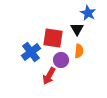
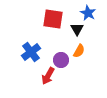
red square: moved 19 px up
orange semicircle: rotated 24 degrees clockwise
red arrow: moved 1 px left
